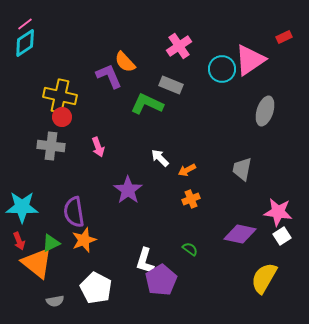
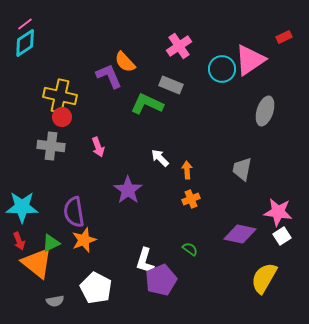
orange arrow: rotated 114 degrees clockwise
purple pentagon: rotated 8 degrees clockwise
